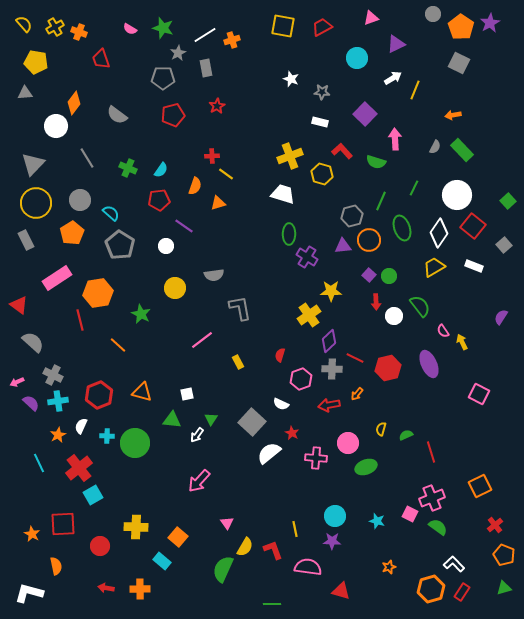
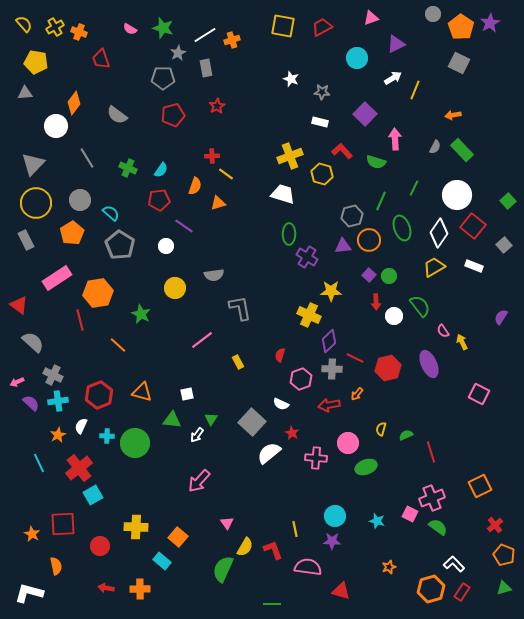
yellow cross at (309, 315): rotated 30 degrees counterclockwise
